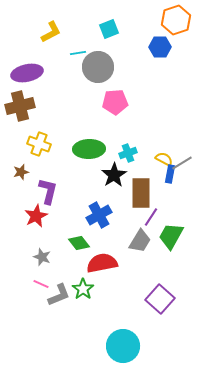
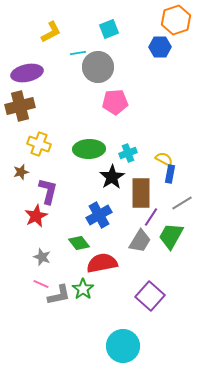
gray line: moved 40 px down
black star: moved 2 px left, 2 px down
gray L-shape: rotated 10 degrees clockwise
purple square: moved 10 px left, 3 px up
